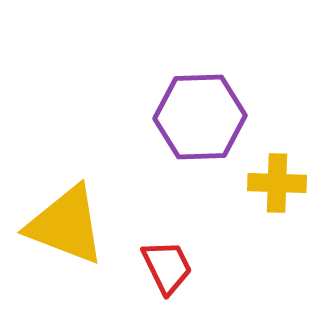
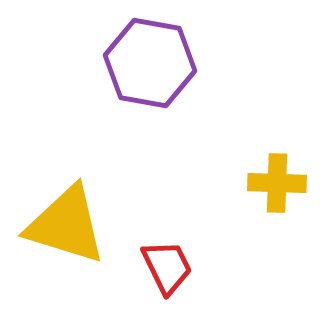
purple hexagon: moved 50 px left, 54 px up; rotated 12 degrees clockwise
yellow triangle: rotated 4 degrees counterclockwise
